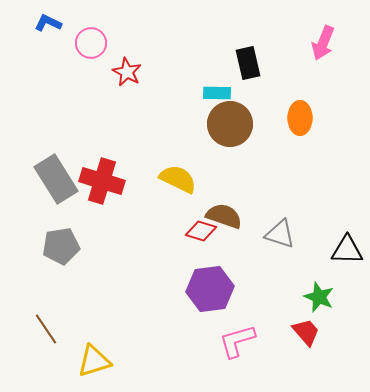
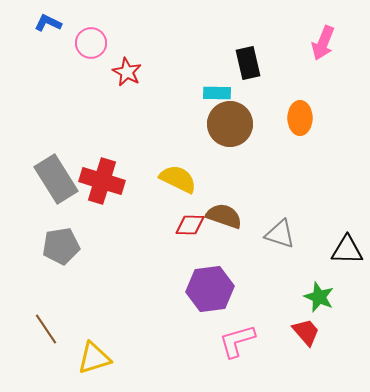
red diamond: moved 11 px left, 6 px up; rotated 16 degrees counterclockwise
yellow triangle: moved 3 px up
